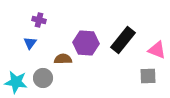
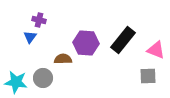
blue triangle: moved 6 px up
pink triangle: moved 1 px left
